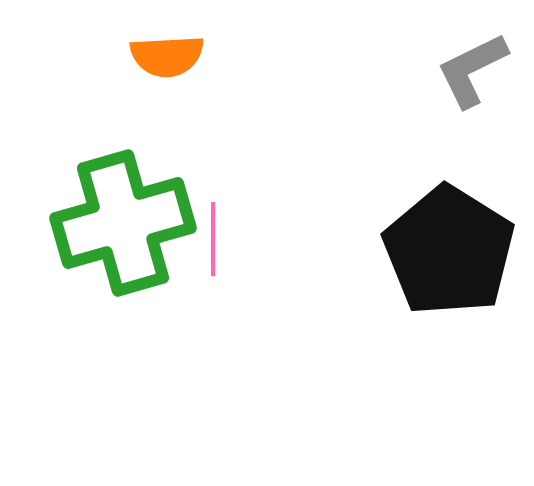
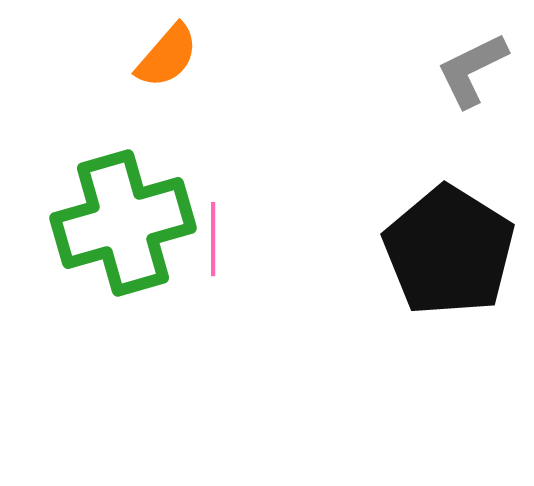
orange semicircle: rotated 46 degrees counterclockwise
